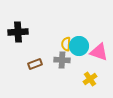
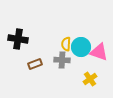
black cross: moved 7 px down; rotated 12 degrees clockwise
cyan circle: moved 2 px right, 1 px down
